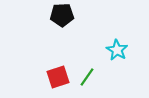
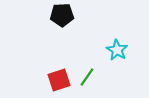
red square: moved 1 px right, 3 px down
